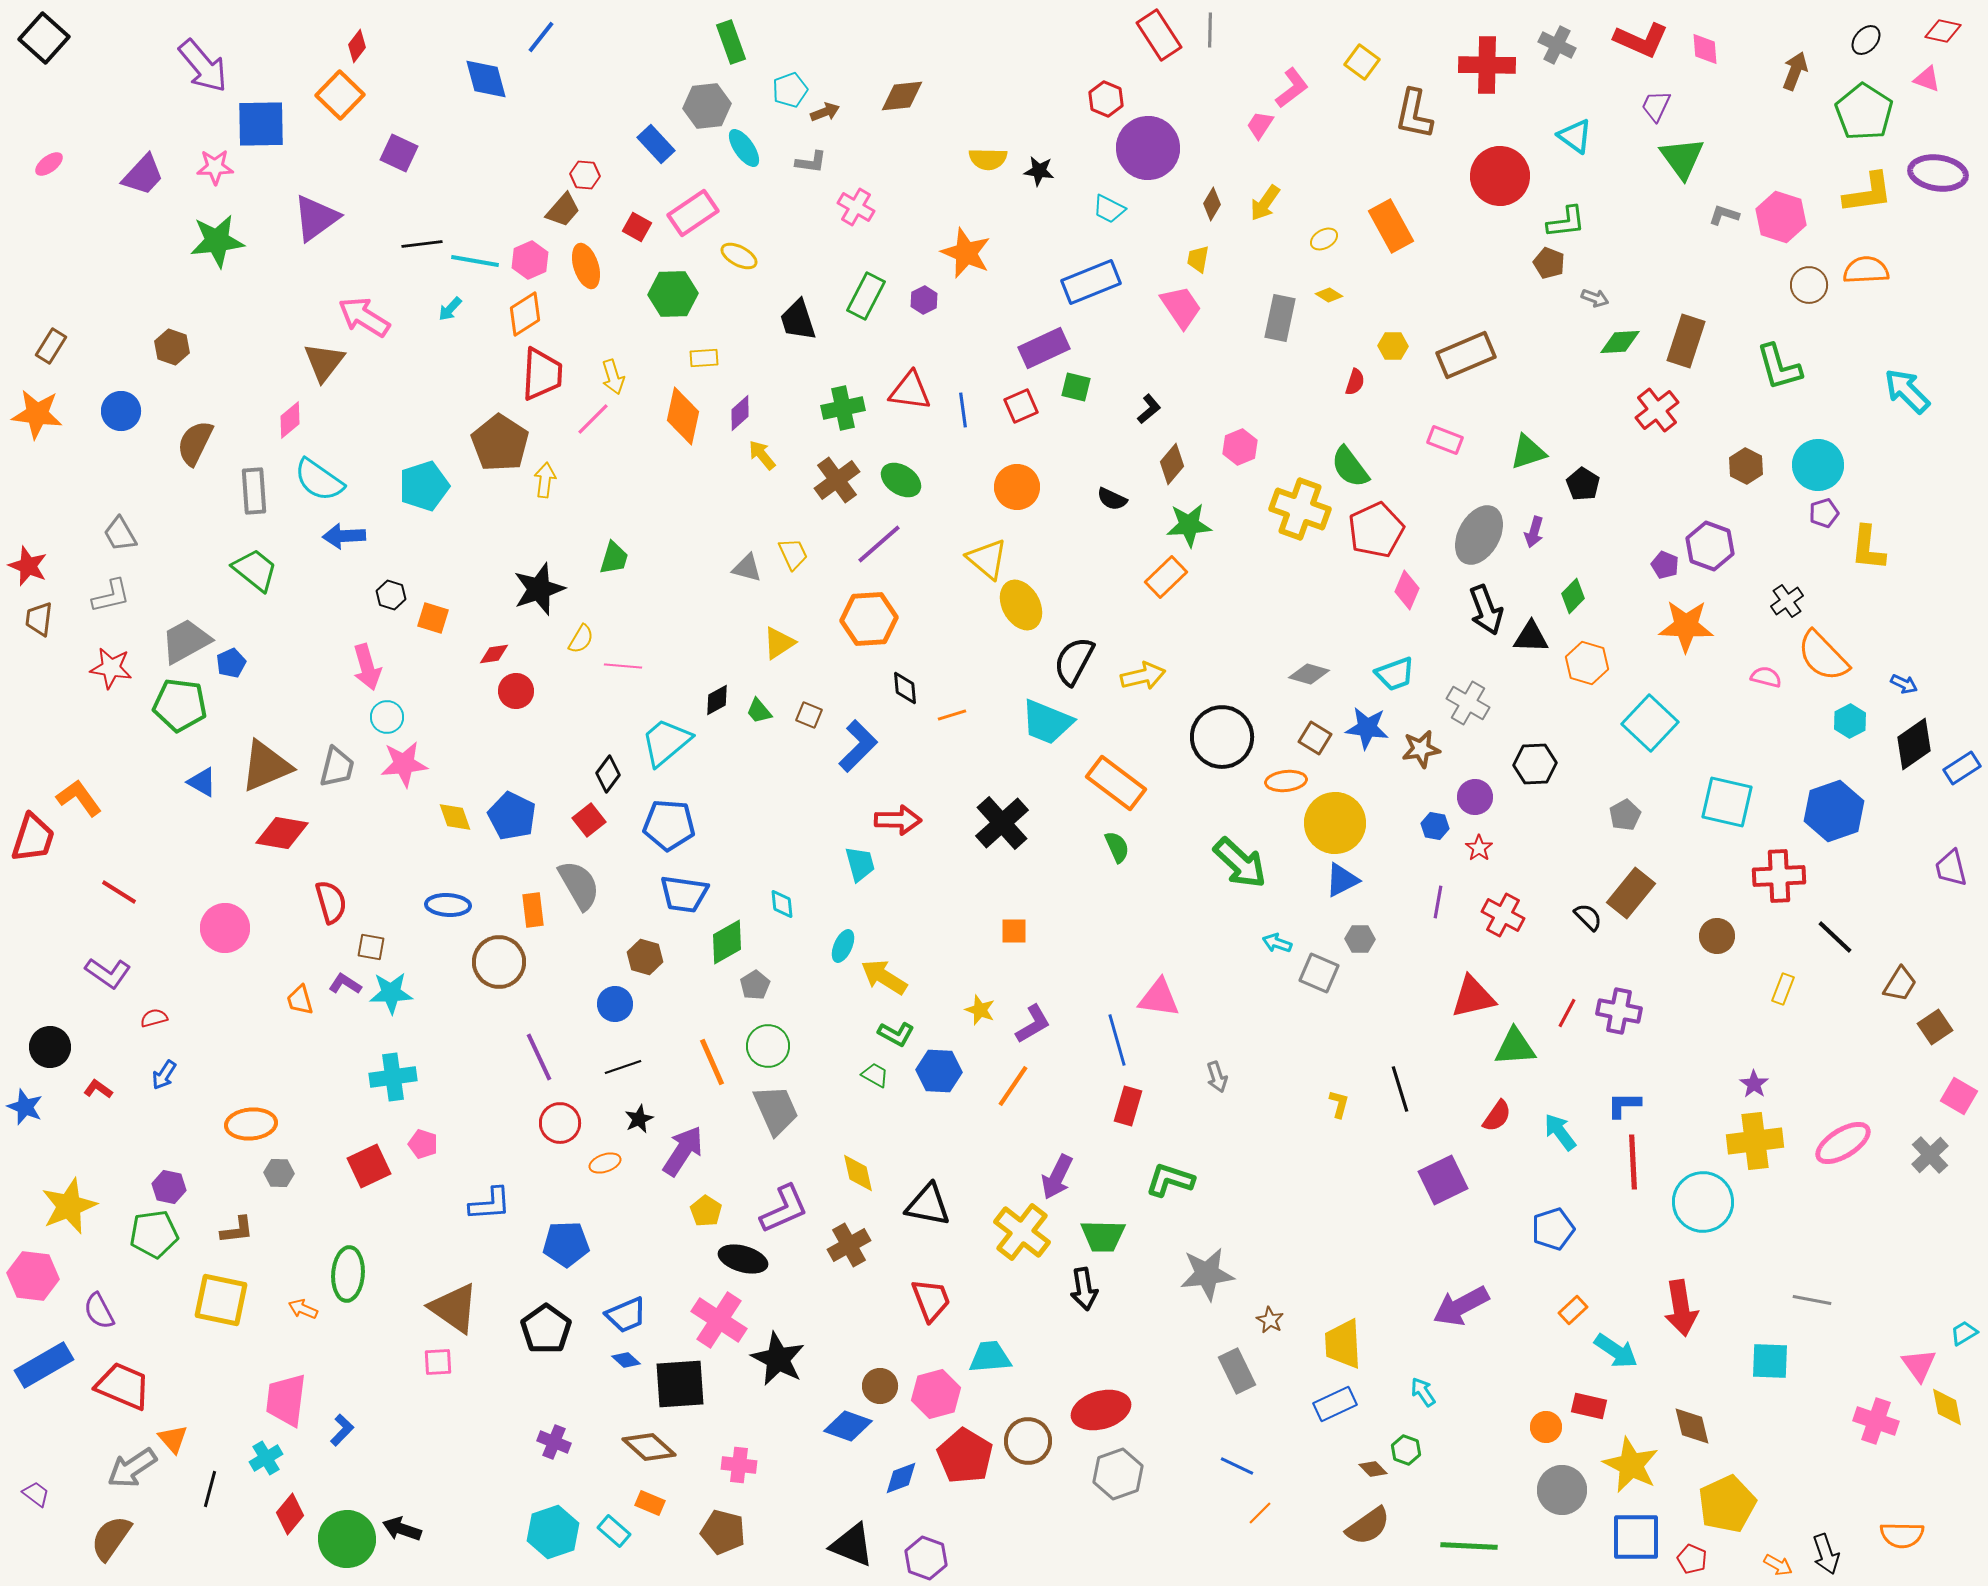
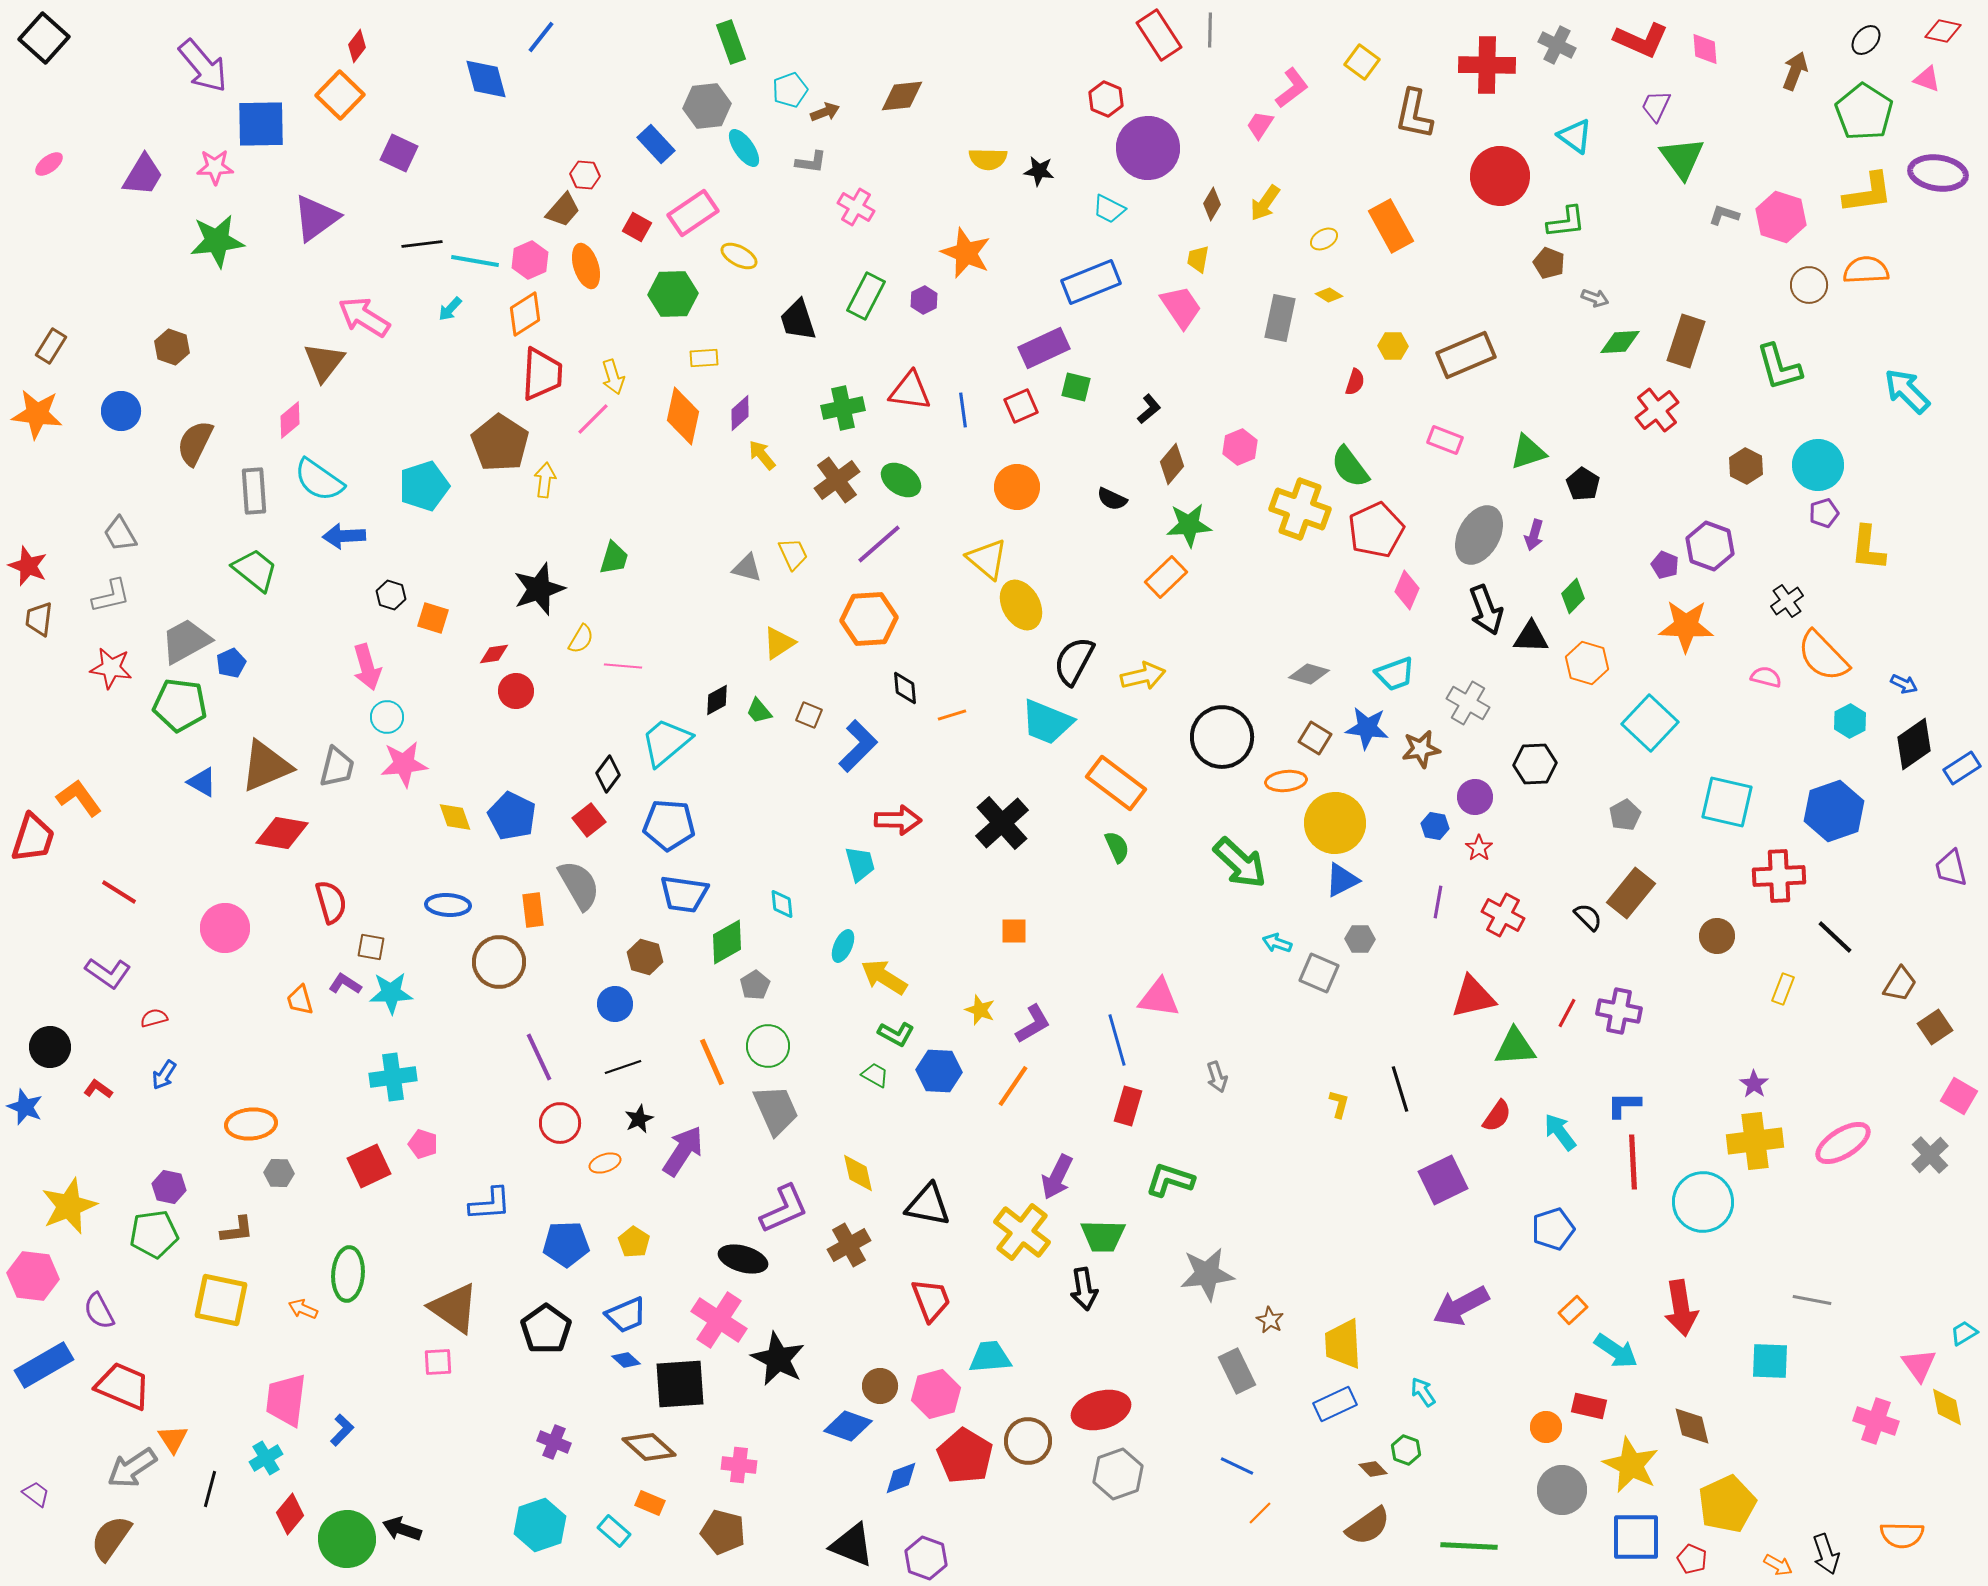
purple trapezoid at (143, 175): rotated 12 degrees counterclockwise
purple arrow at (1534, 532): moved 3 px down
yellow pentagon at (706, 1211): moved 72 px left, 31 px down
orange triangle at (173, 1439): rotated 8 degrees clockwise
cyan hexagon at (553, 1532): moved 13 px left, 7 px up
